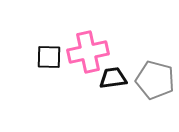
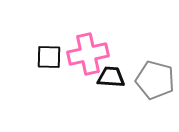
pink cross: moved 2 px down
black trapezoid: moved 2 px left, 1 px up; rotated 12 degrees clockwise
